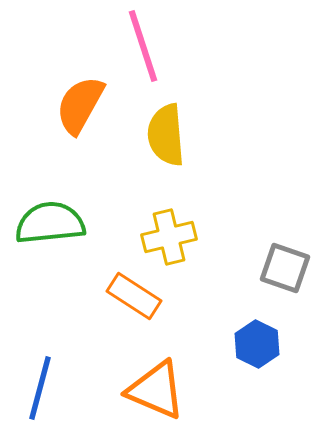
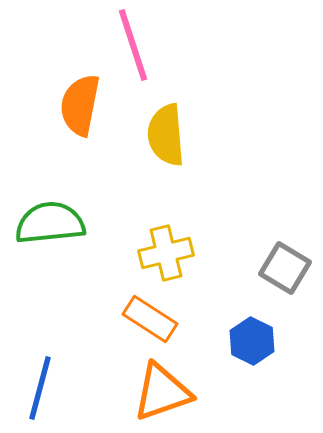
pink line: moved 10 px left, 1 px up
orange semicircle: rotated 18 degrees counterclockwise
yellow cross: moved 3 px left, 16 px down
gray square: rotated 12 degrees clockwise
orange rectangle: moved 16 px right, 23 px down
blue hexagon: moved 5 px left, 3 px up
orange triangle: moved 6 px right, 2 px down; rotated 42 degrees counterclockwise
